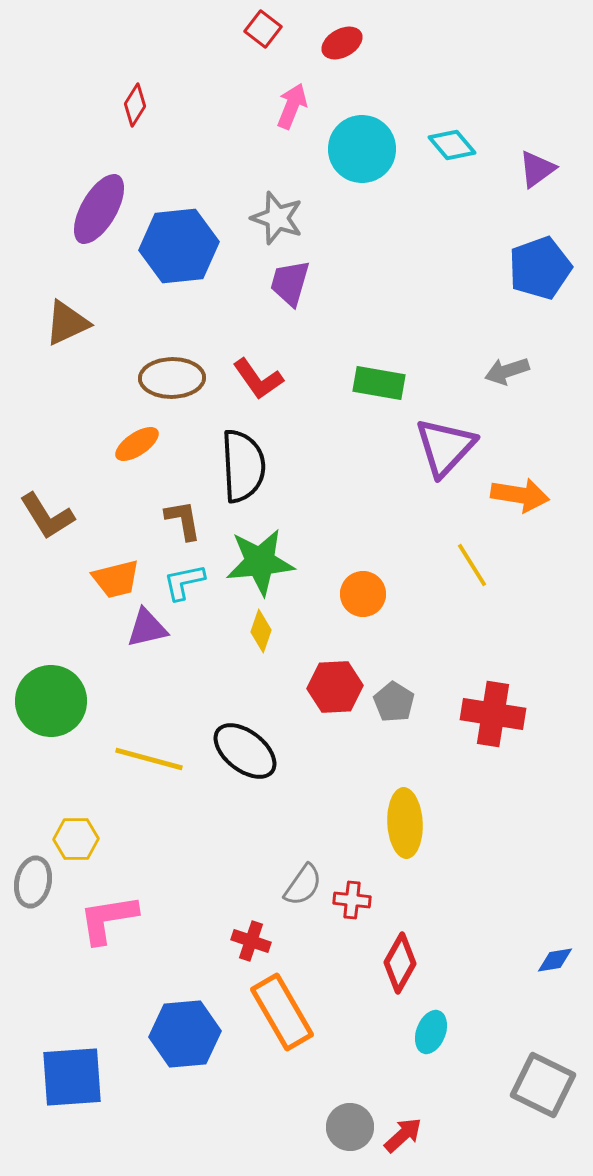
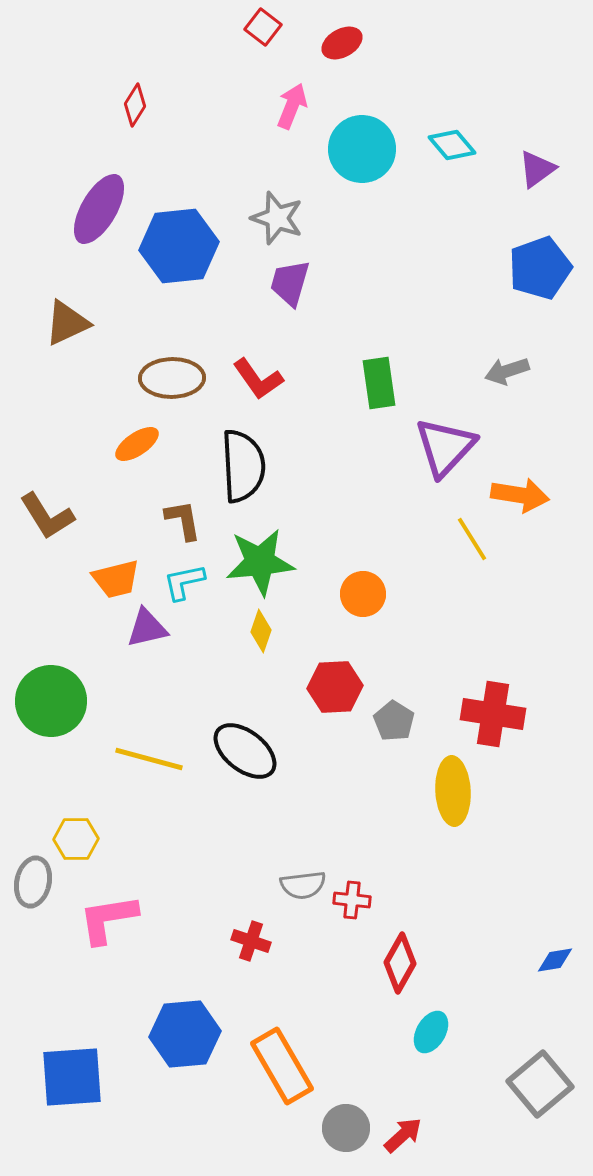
red square at (263, 29): moved 2 px up
green rectangle at (379, 383): rotated 72 degrees clockwise
yellow line at (472, 565): moved 26 px up
gray pentagon at (394, 702): moved 19 px down
yellow ellipse at (405, 823): moved 48 px right, 32 px up
gray semicircle at (303, 885): rotated 48 degrees clockwise
orange rectangle at (282, 1012): moved 54 px down
cyan ellipse at (431, 1032): rotated 9 degrees clockwise
gray square at (543, 1085): moved 3 px left, 1 px up; rotated 24 degrees clockwise
gray circle at (350, 1127): moved 4 px left, 1 px down
